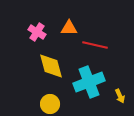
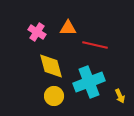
orange triangle: moved 1 px left
yellow circle: moved 4 px right, 8 px up
